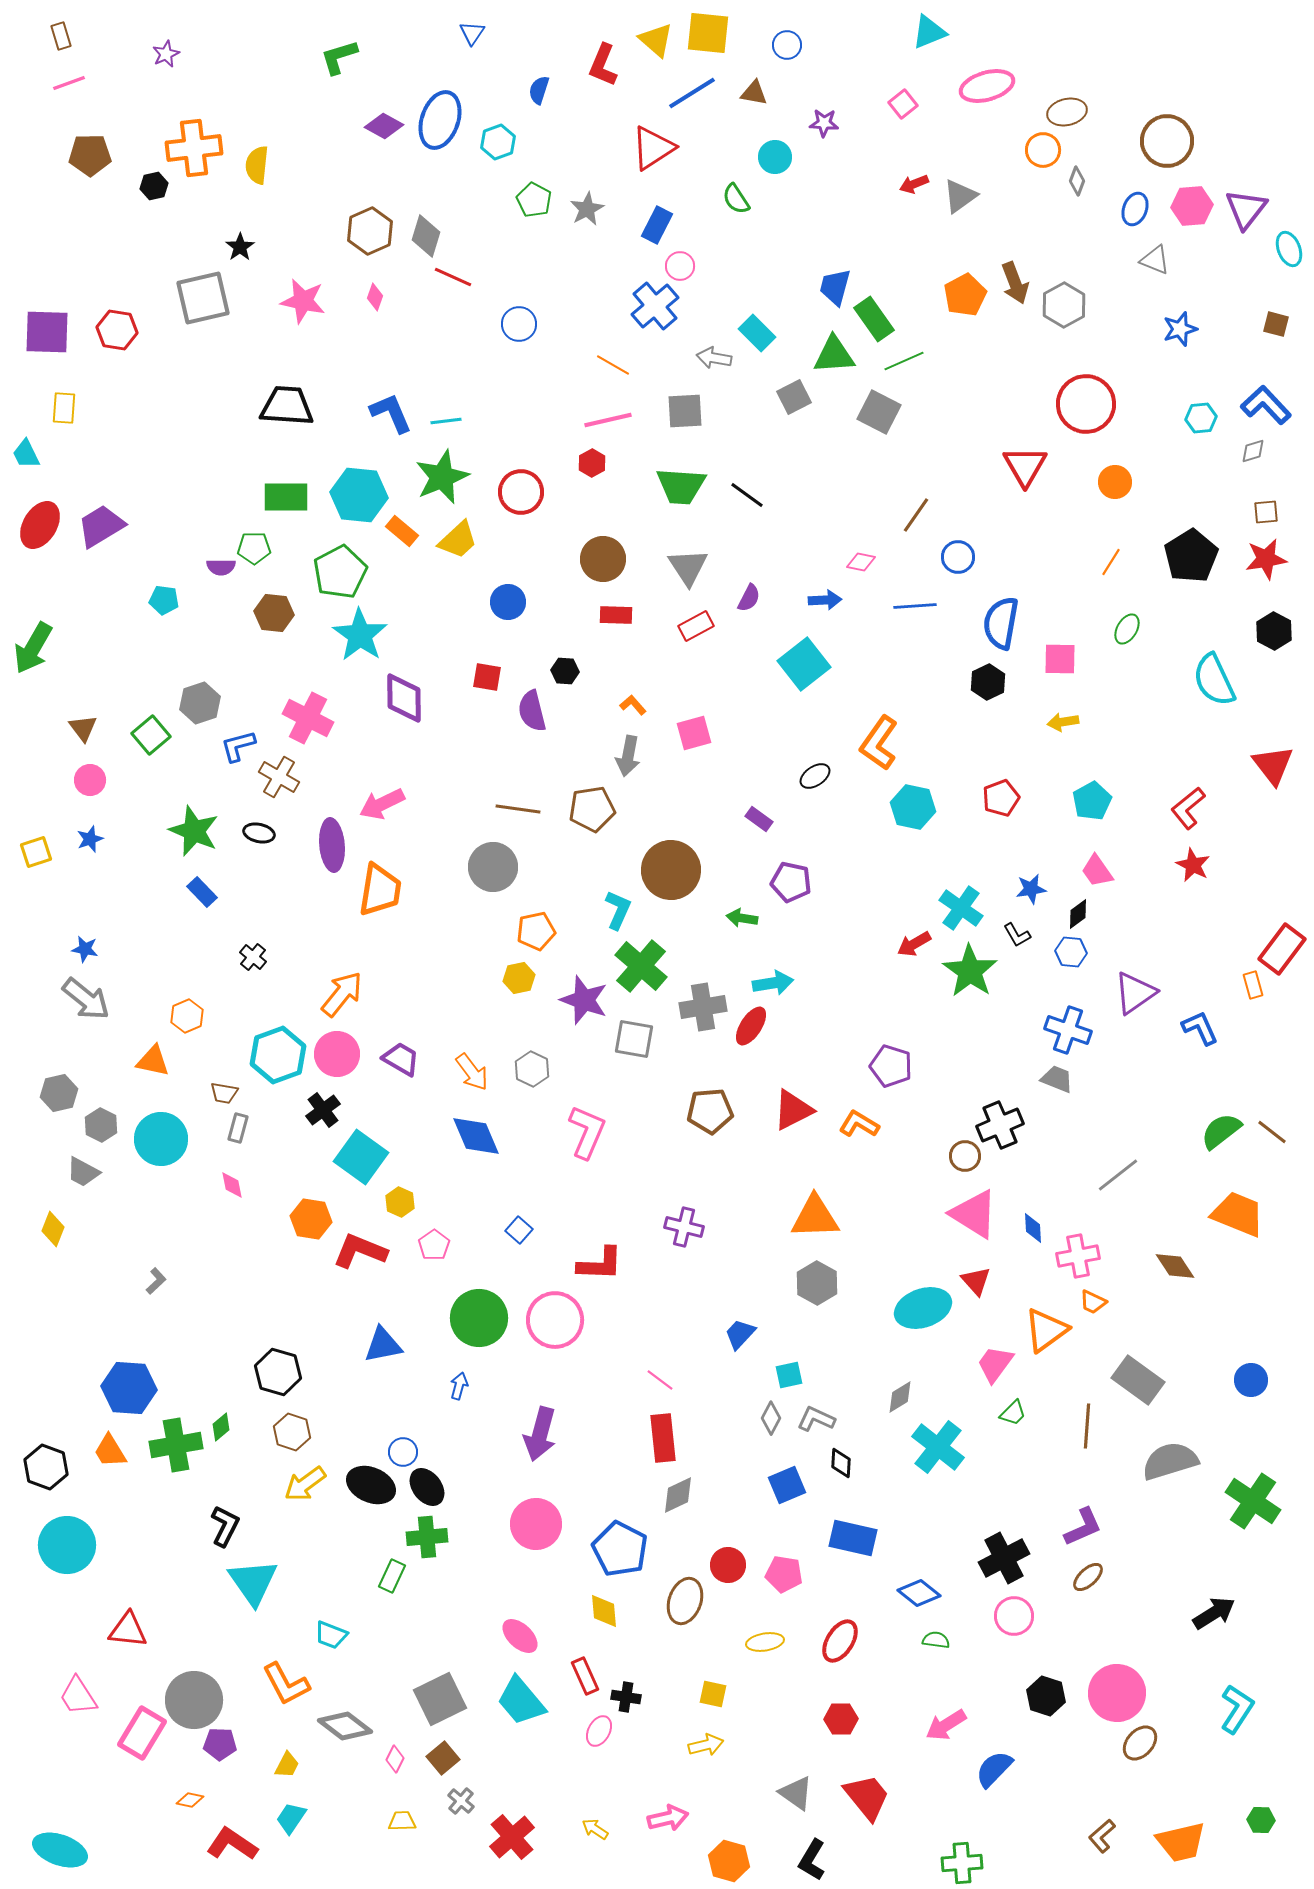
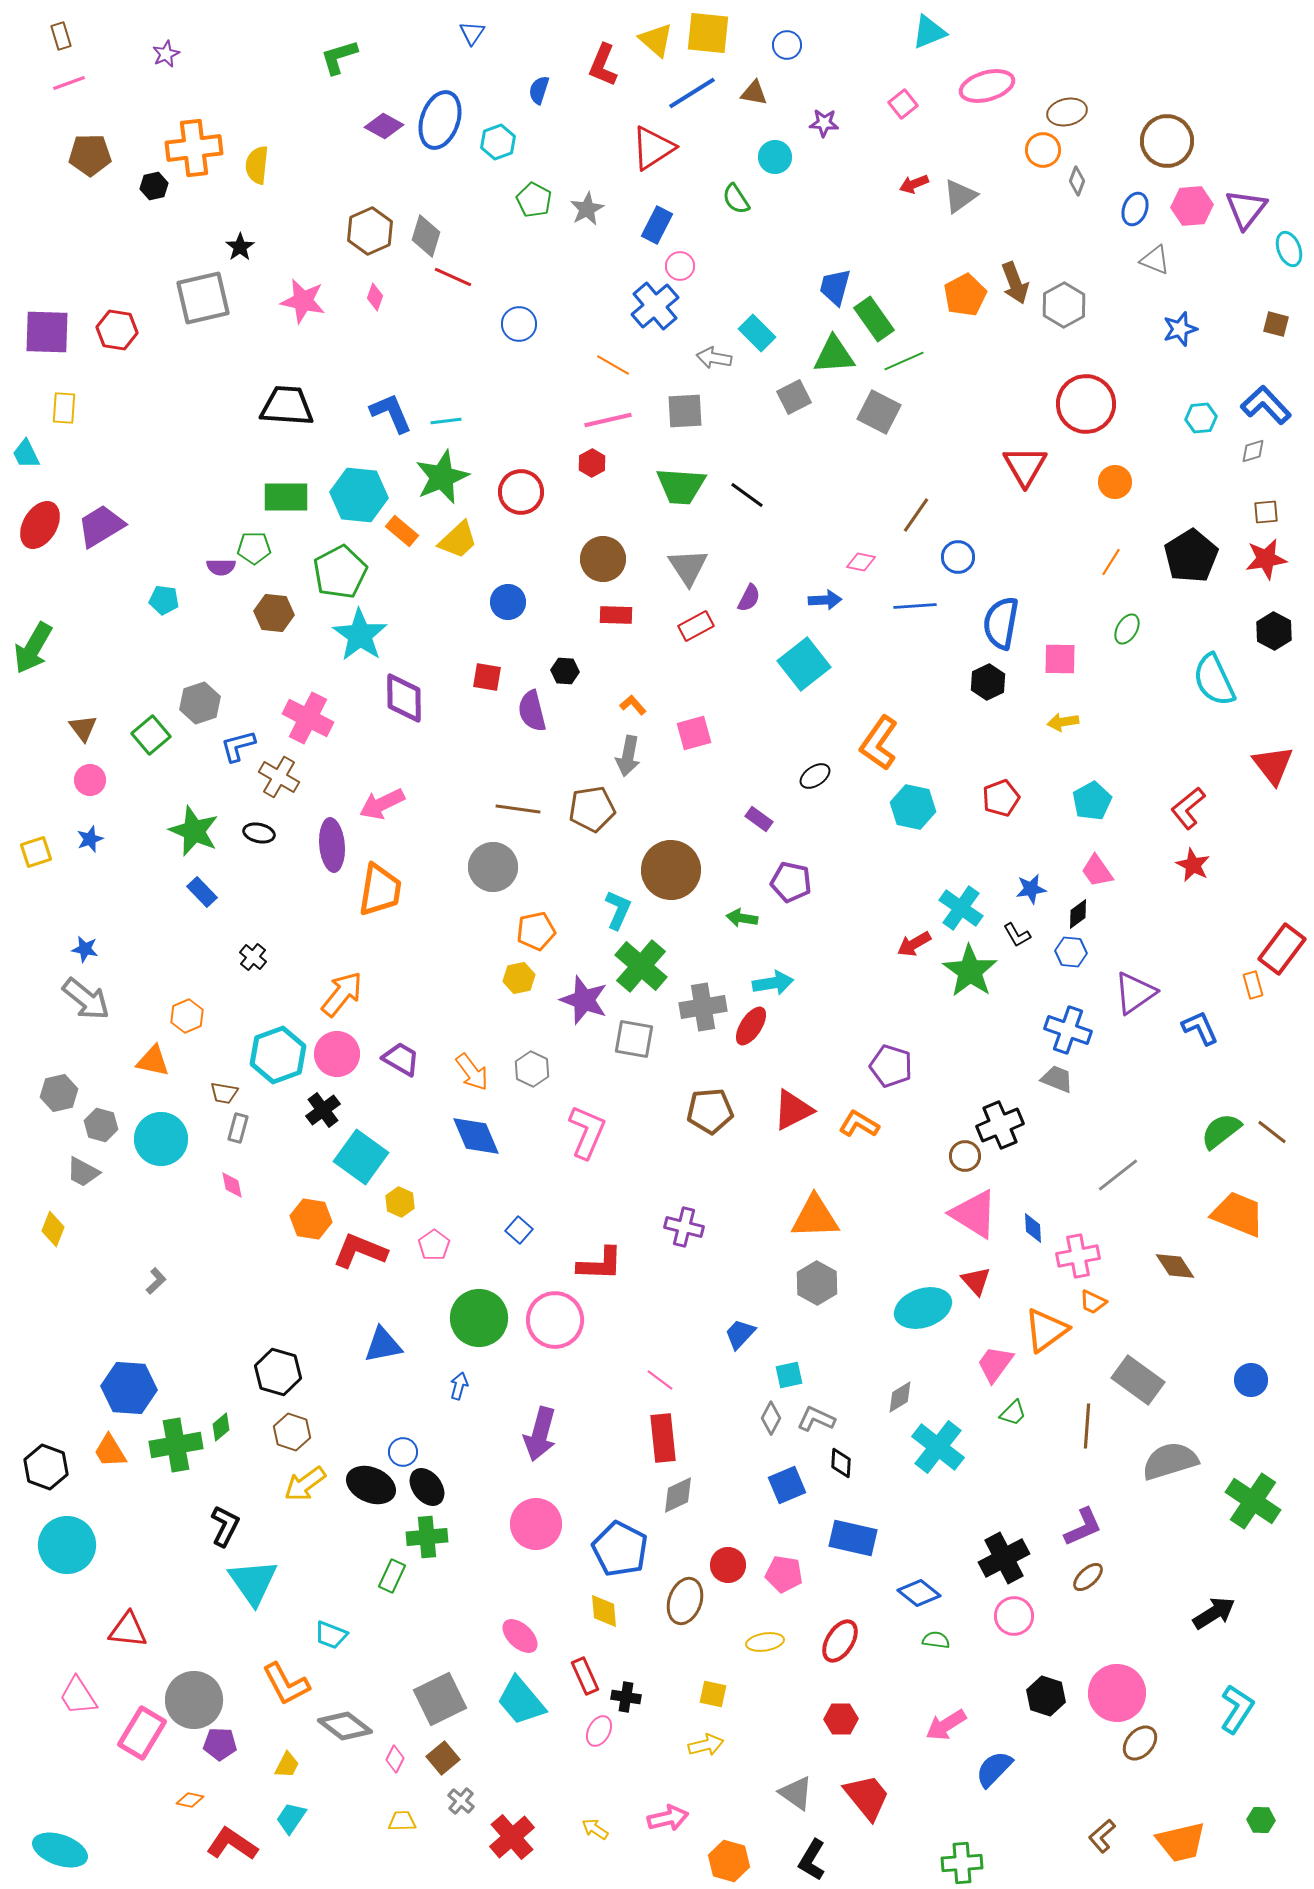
gray hexagon at (101, 1125): rotated 12 degrees counterclockwise
